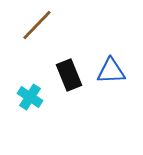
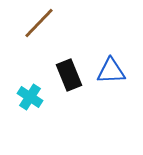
brown line: moved 2 px right, 2 px up
